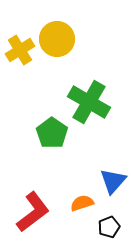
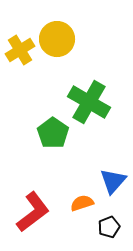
green pentagon: moved 1 px right
